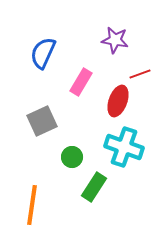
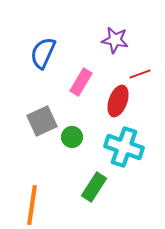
green circle: moved 20 px up
